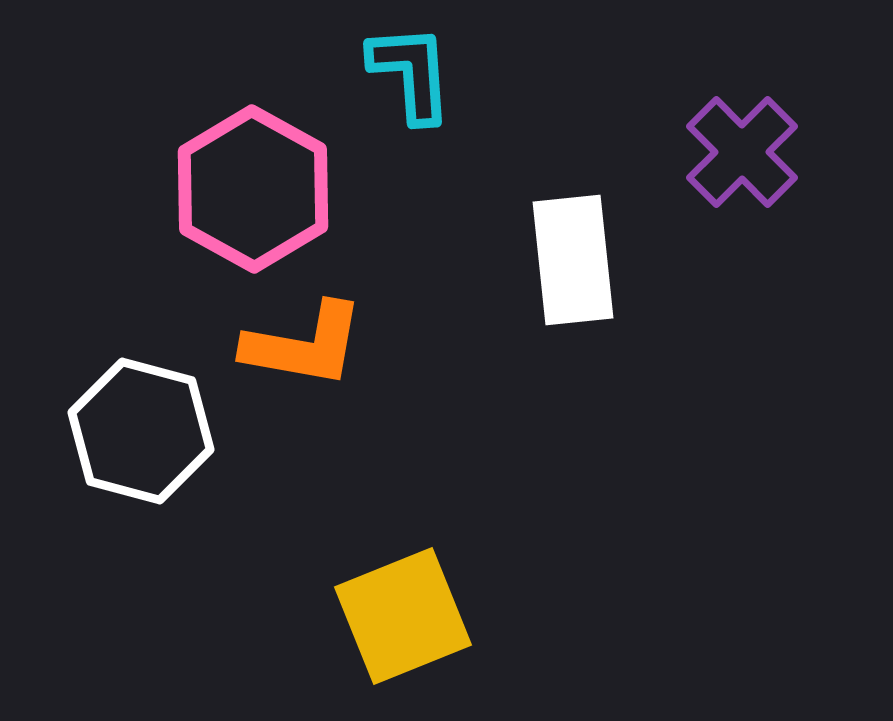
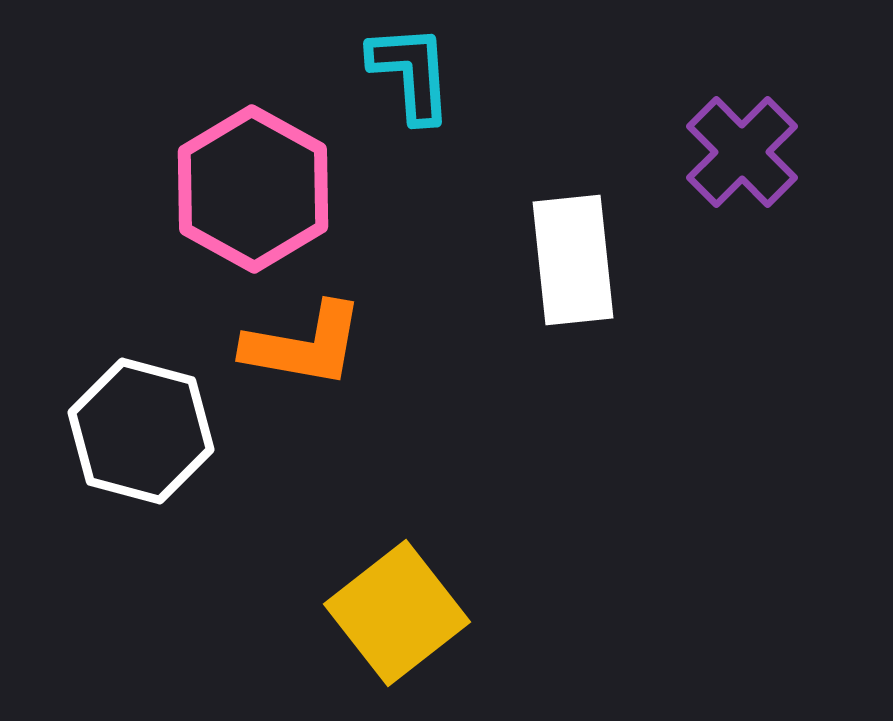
yellow square: moved 6 px left, 3 px up; rotated 16 degrees counterclockwise
